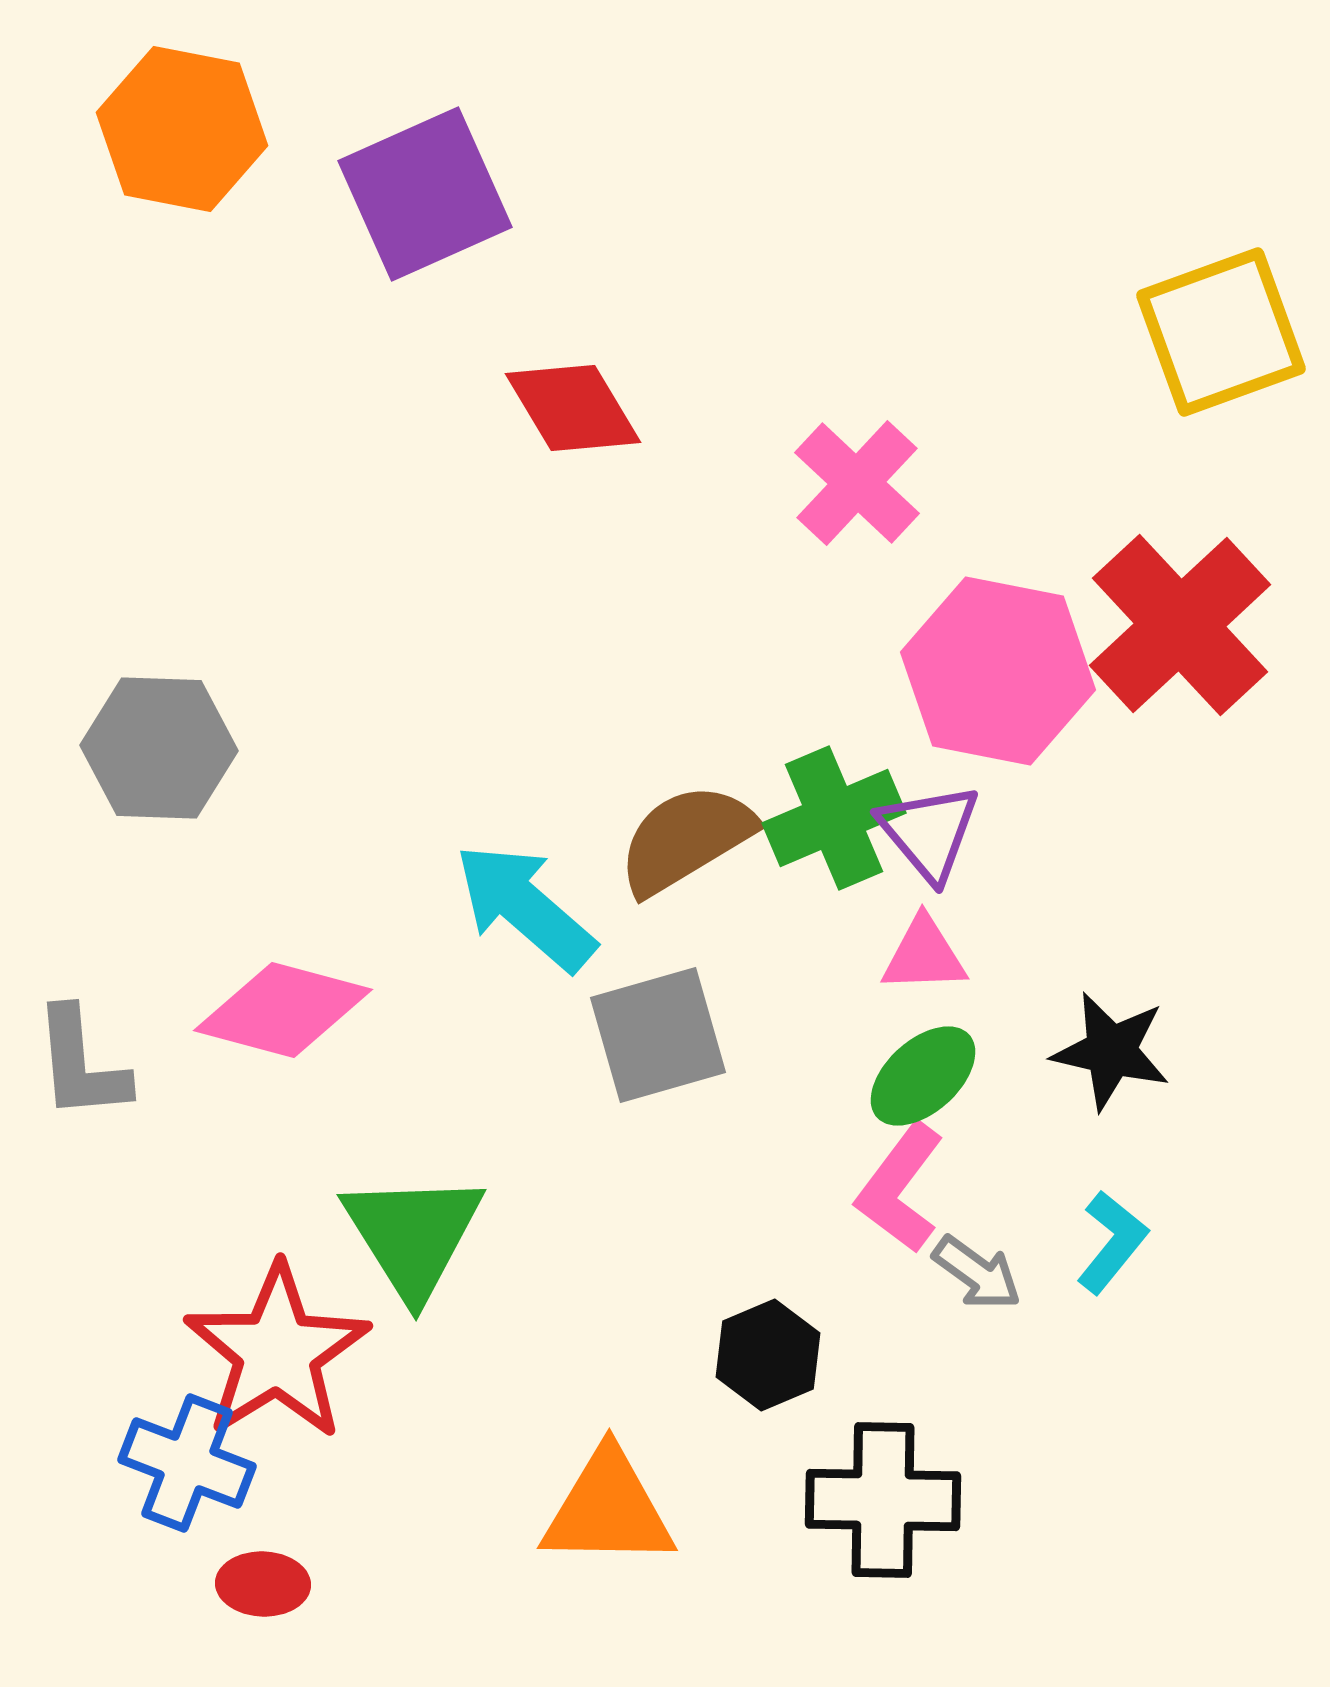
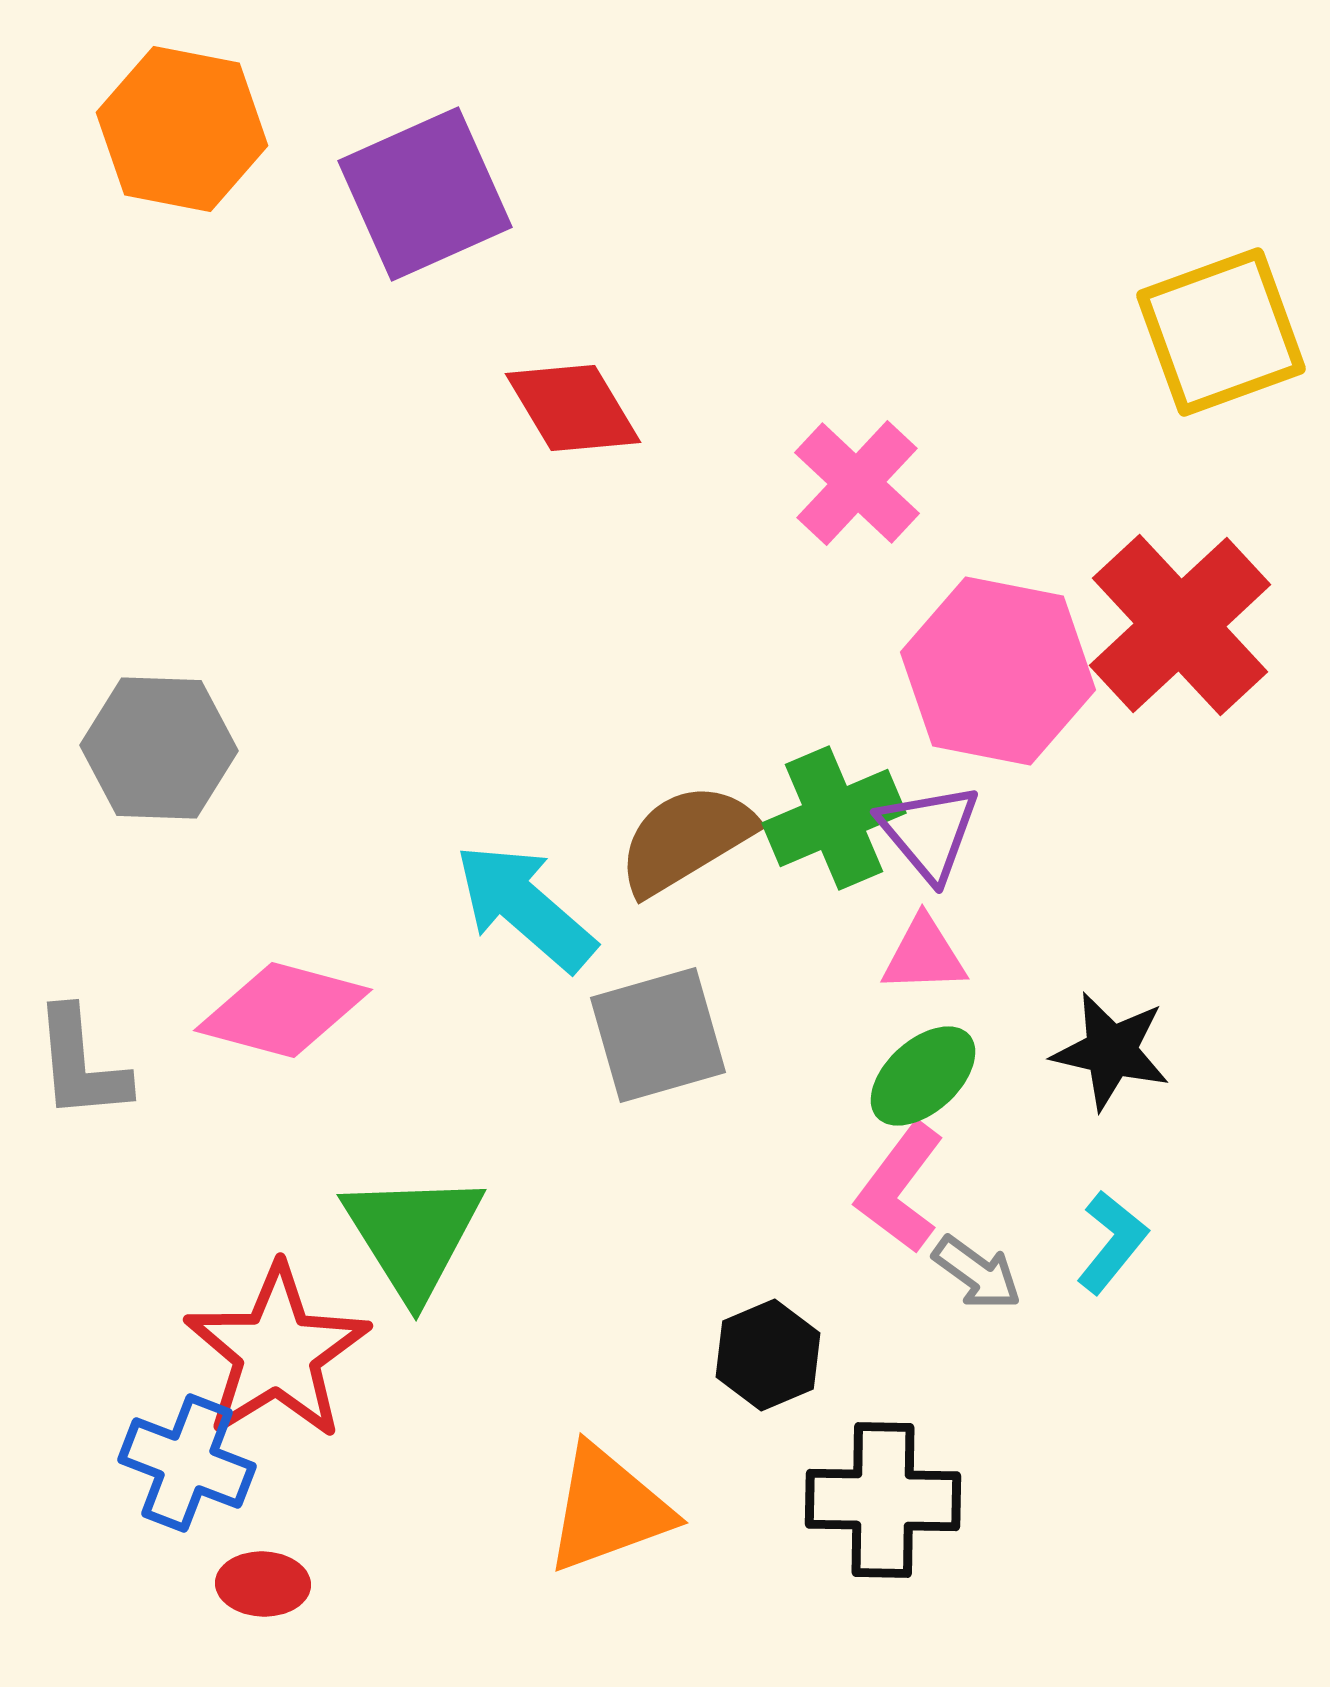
orange triangle: rotated 21 degrees counterclockwise
